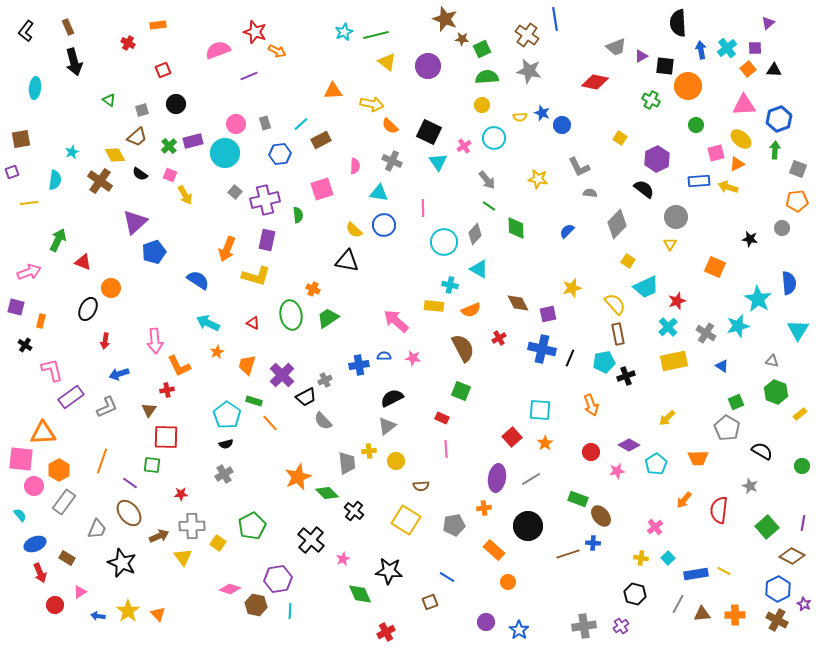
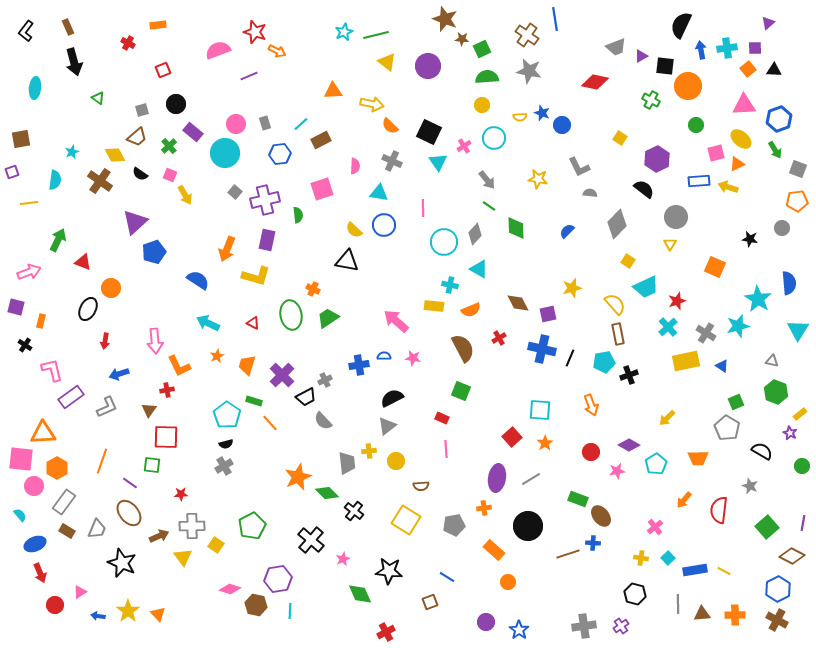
black semicircle at (678, 23): moved 3 px right, 2 px down; rotated 28 degrees clockwise
cyan cross at (727, 48): rotated 30 degrees clockwise
green triangle at (109, 100): moved 11 px left, 2 px up
purple rectangle at (193, 141): moved 9 px up; rotated 54 degrees clockwise
green arrow at (775, 150): rotated 144 degrees clockwise
orange star at (217, 352): moved 4 px down
yellow rectangle at (674, 361): moved 12 px right
black cross at (626, 376): moved 3 px right, 1 px up
orange hexagon at (59, 470): moved 2 px left, 2 px up
gray cross at (224, 474): moved 8 px up
yellow square at (218, 543): moved 2 px left, 2 px down
brown rectangle at (67, 558): moved 27 px up
blue rectangle at (696, 574): moved 1 px left, 4 px up
gray line at (678, 604): rotated 30 degrees counterclockwise
purple star at (804, 604): moved 14 px left, 171 px up
